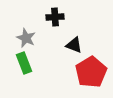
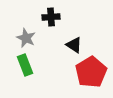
black cross: moved 4 px left
black triangle: rotated 12 degrees clockwise
green rectangle: moved 1 px right, 2 px down
